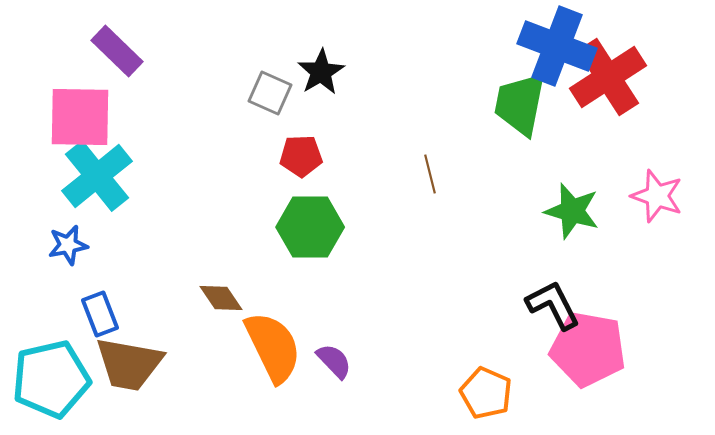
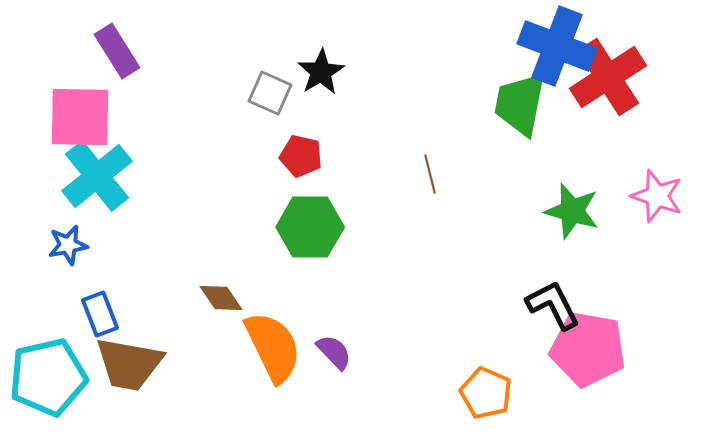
purple rectangle: rotated 14 degrees clockwise
red pentagon: rotated 15 degrees clockwise
purple semicircle: moved 9 px up
cyan pentagon: moved 3 px left, 2 px up
